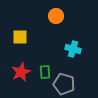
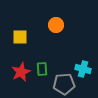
orange circle: moved 9 px down
cyan cross: moved 10 px right, 20 px down
green rectangle: moved 3 px left, 3 px up
gray pentagon: rotated 20 degrees counterclockwise
